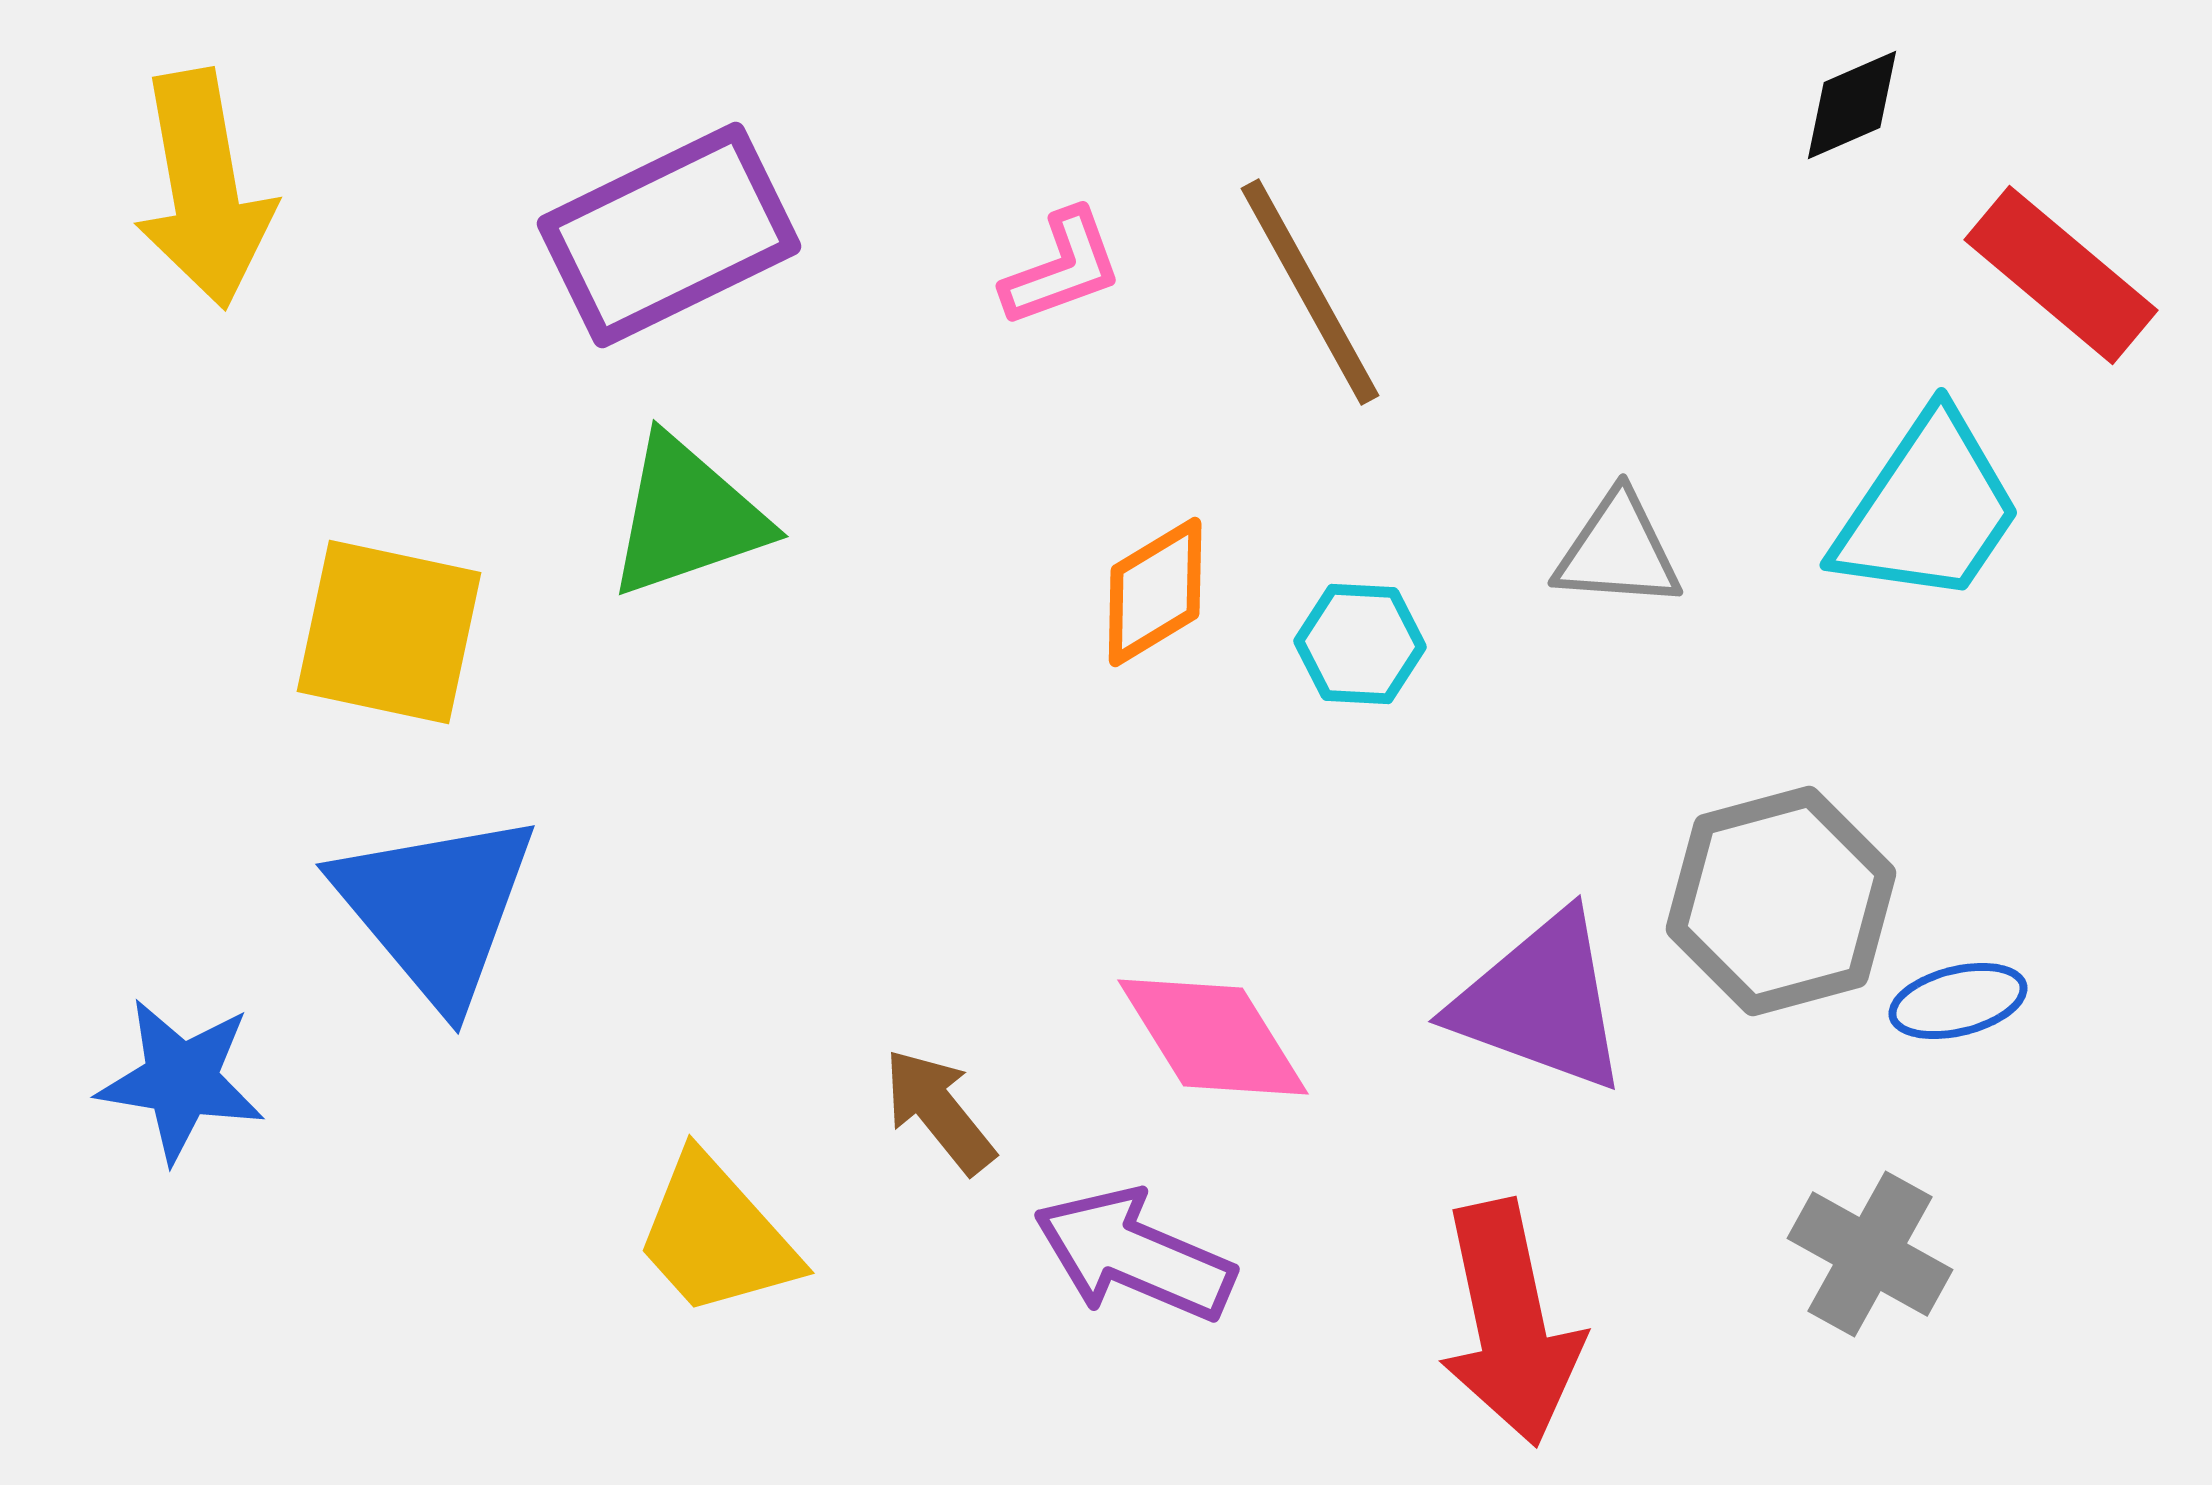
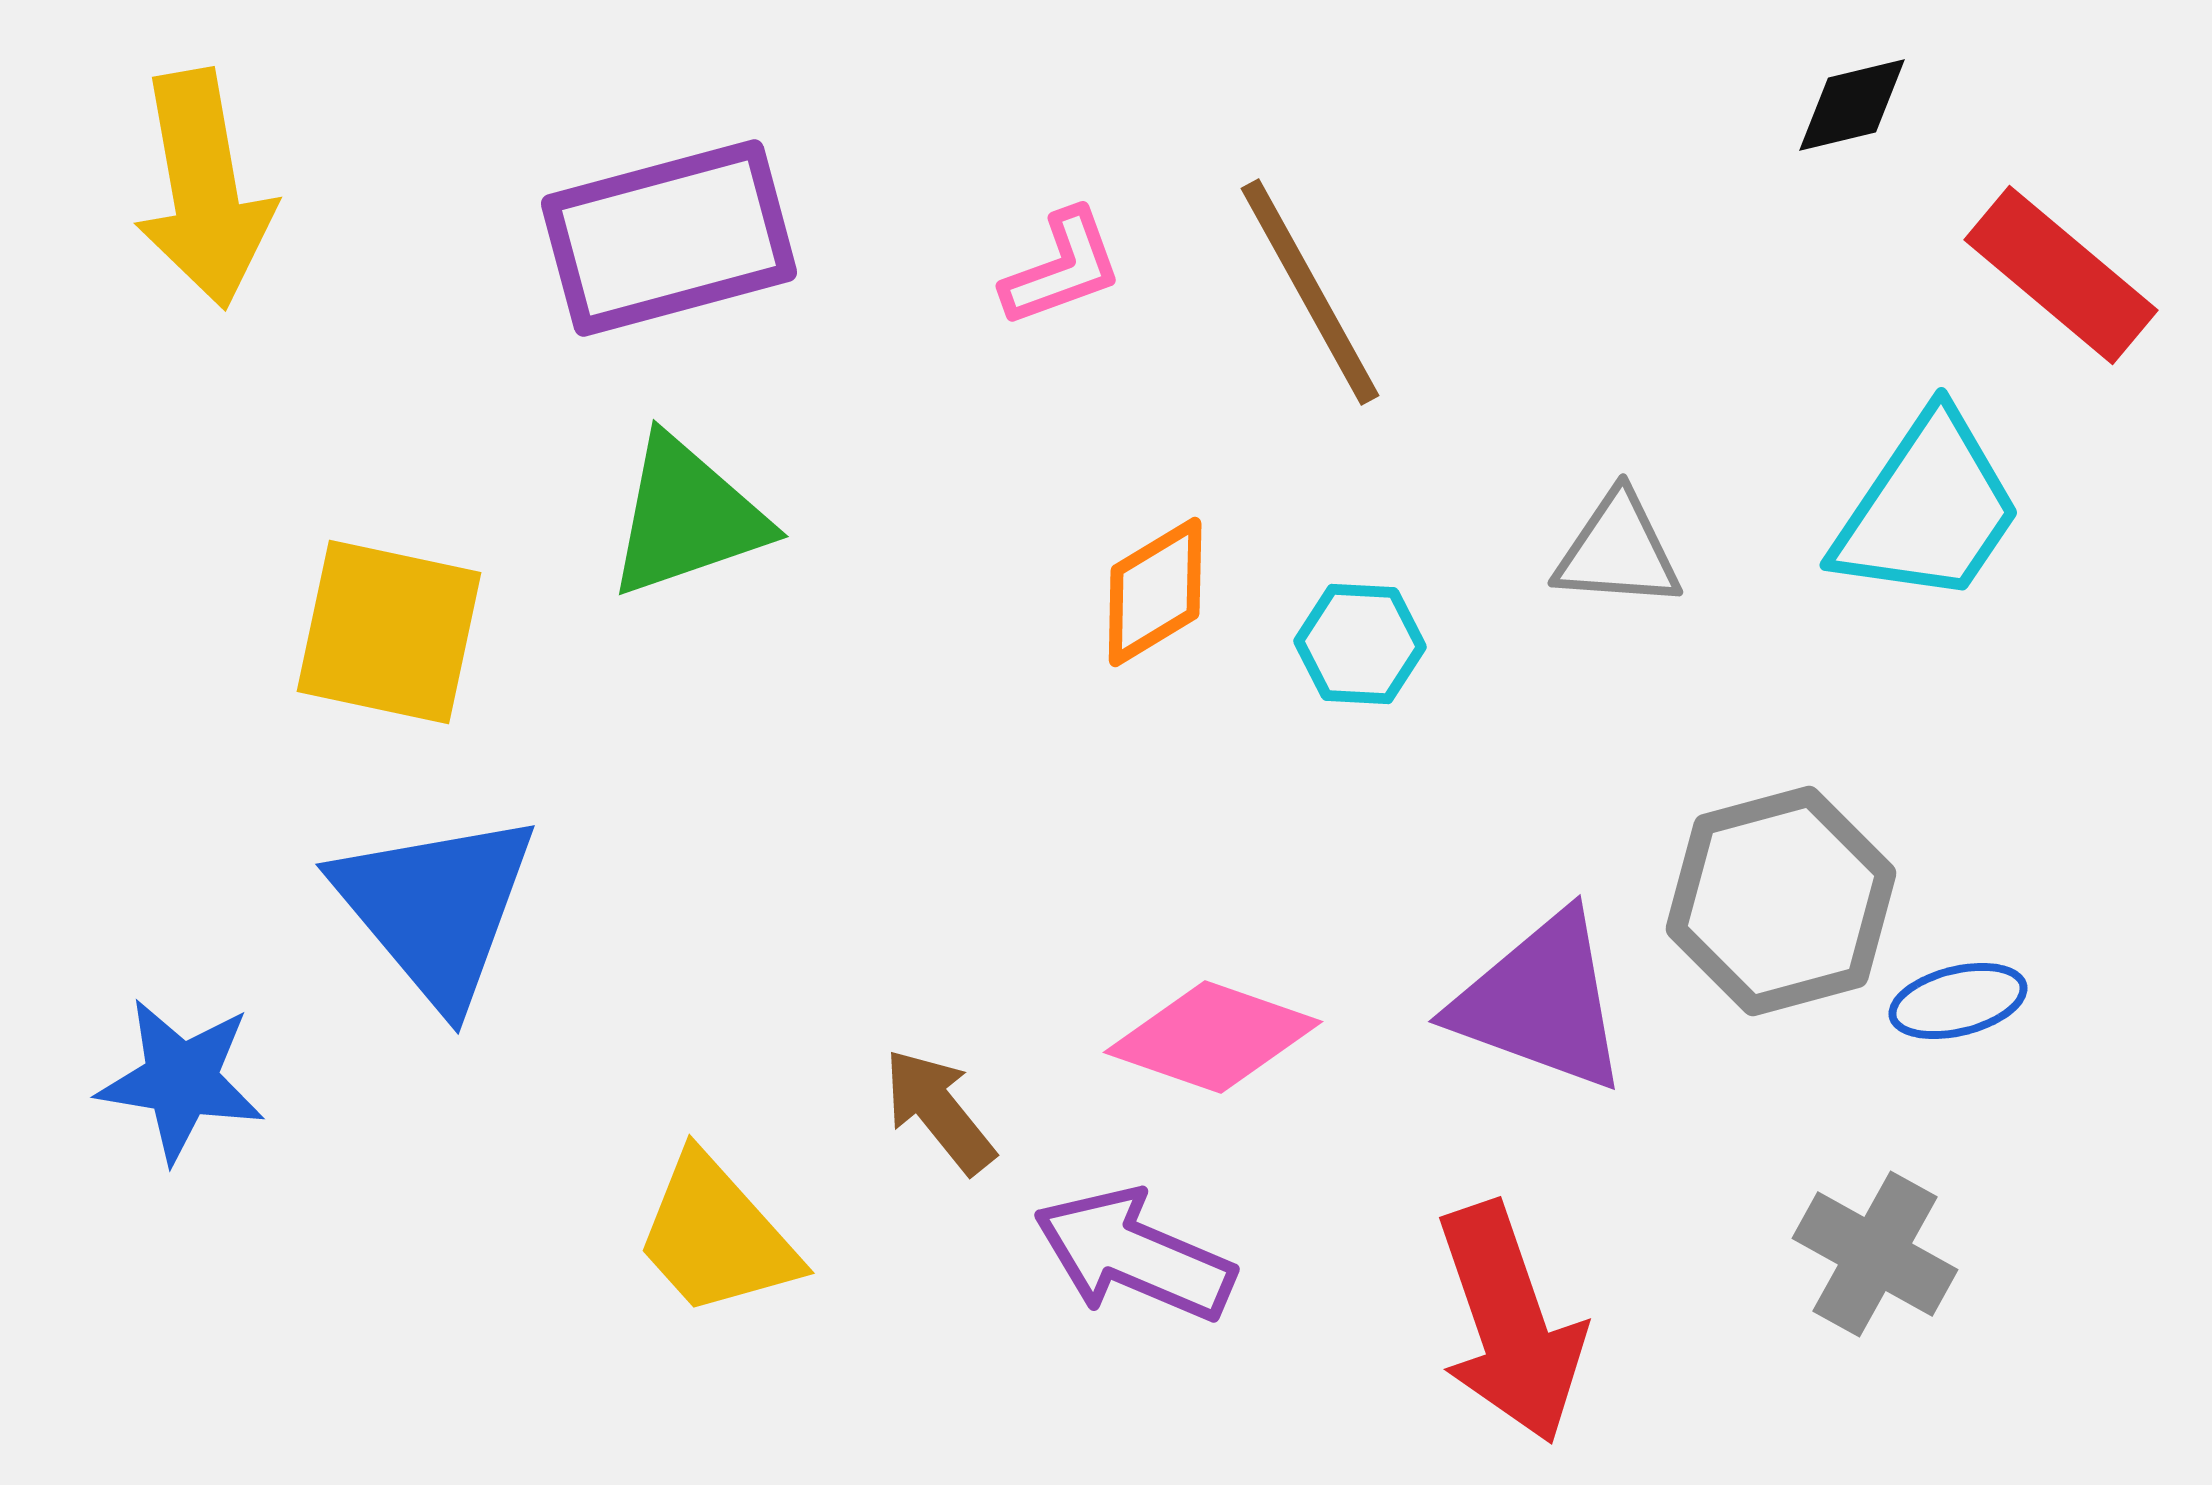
black diamond: rotated 10 degrees clockwise
purple rectangle: moved 3 px down; rotated 11 degrees clockwise
pink diamond: rotated 39 degrees counterclockwise
gray cross: moved 5 px right
red arrow: rotated 7 degrees counterclockwise
